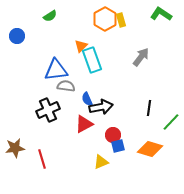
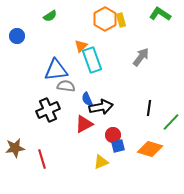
green L-shape: moved 1 px left
